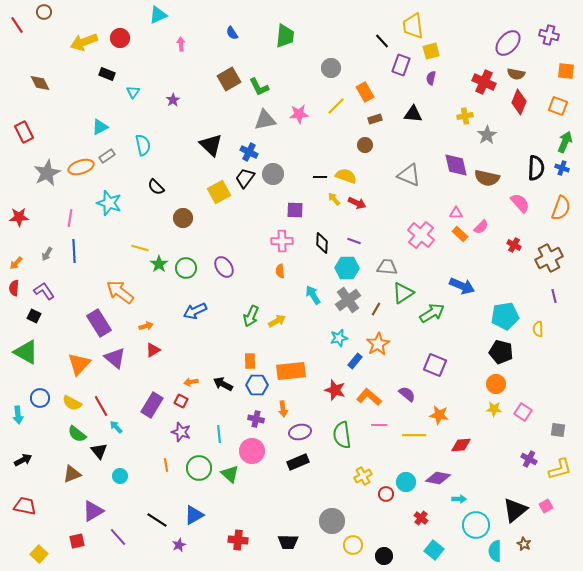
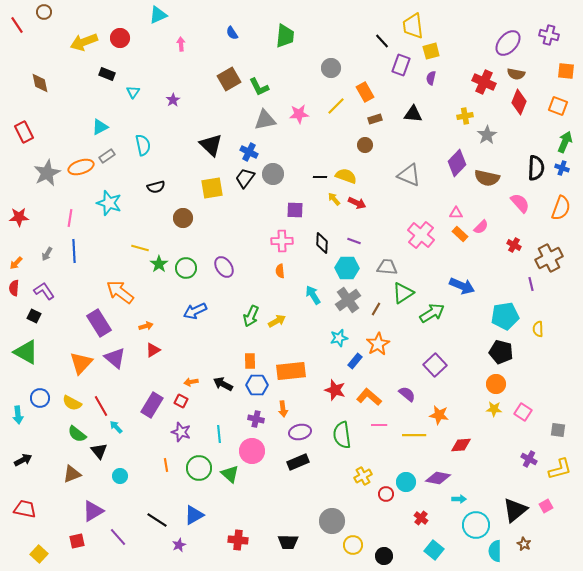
brown diamond at (40, 83): rotated 15 degrees clockwise
purple diamond at (456, 165): moved 1 px right, 2 px up; rotated 56 degrees clockwise
black semicircle at (156, 187): rotated 60 degrees counterclockwise
yellow square at (219, 192): moved 7 px left, 4 px up; rotated 20 degrees clockwise
purple line at (554, 296): moved 23 px left, 12 px up
orange triangle at (79, 364): moved 2 px right, 1 px up
purple square at (435, 365): rotated 25 degrees clockwise
red trapezoid at (25, 506): moved 3 px down
